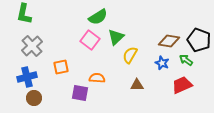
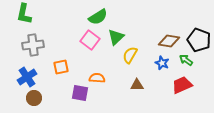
gray cross: moved 1 px right, 1 px up; rotated 35 degrees clockwise
blue cross: rotated 18 degrees counterclockwise
